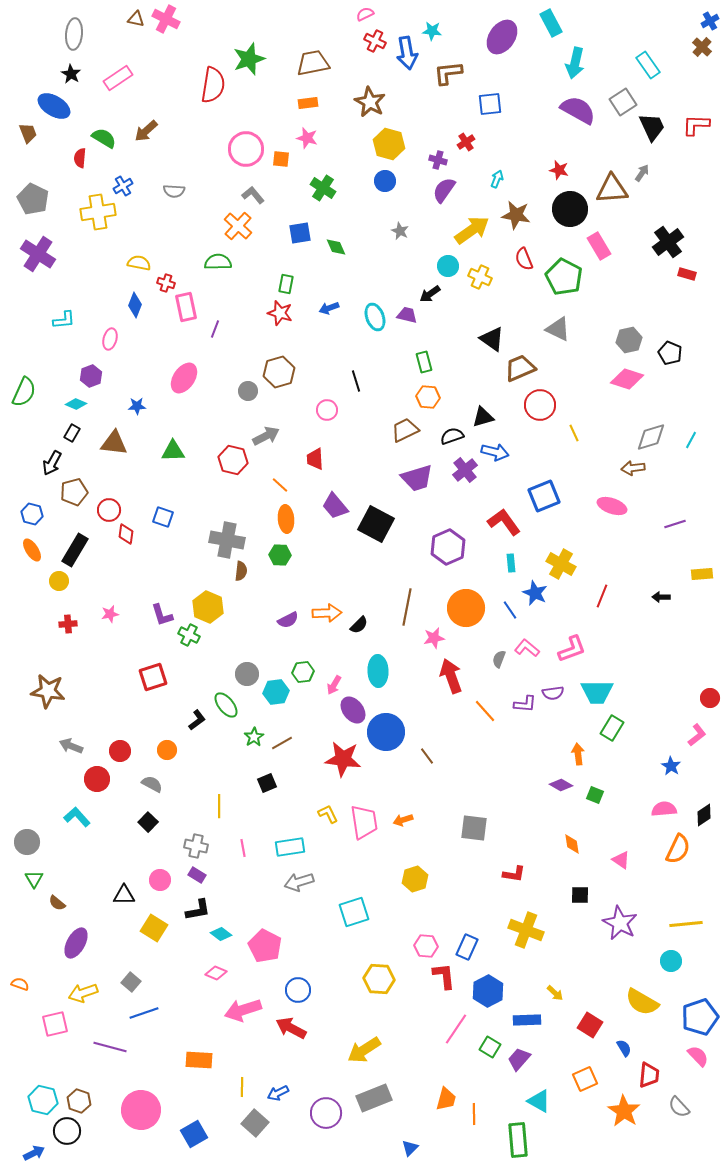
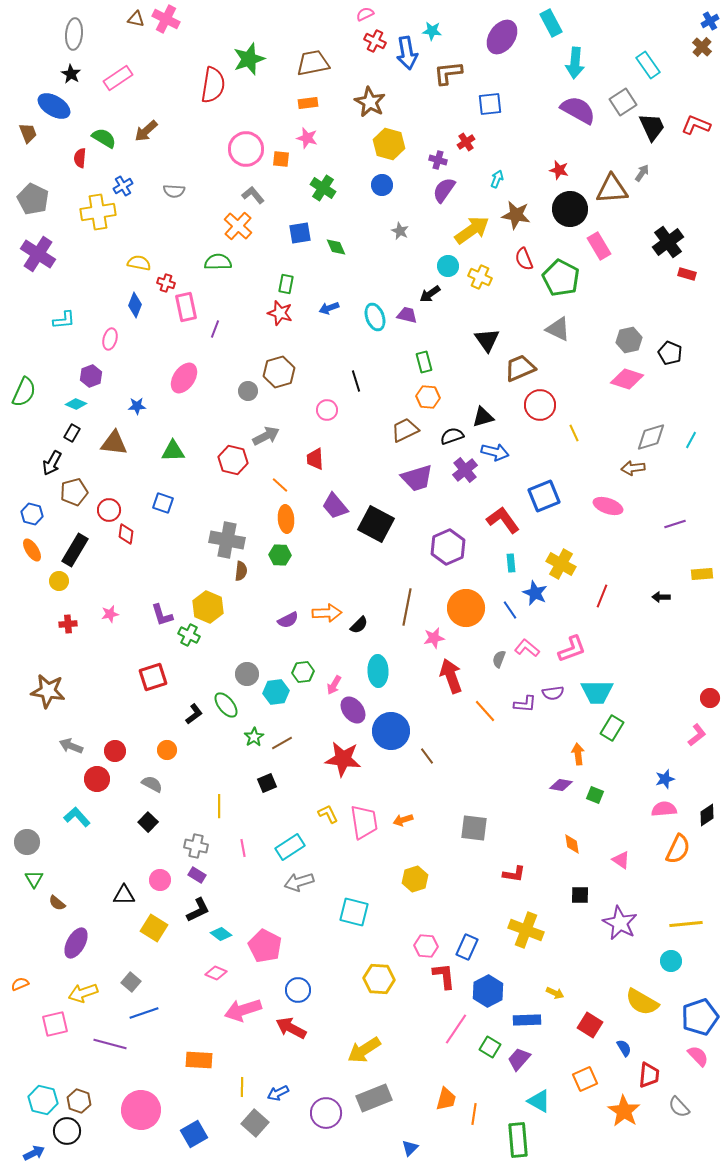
cyan arrow at (575, 63): rotated 8 degrees counterclockwise
red L-shape at (696, 125): rotated 20 degrees clockwise
blue circle at (385, 181): moved 3 px left, 4 px down
green pentagon at (564, 277): moved 3 px left, 1 px down
black triangle at (492, 339): moved 5 px left, 1 px down; rotated 20 degrees clockwise
pink ellipse at (612, 506): moved 4 px left
blue square at (163, 517): moved 14 px up
red L-shape at (504, 522): moved 1 px left, 2 px up
black L-shape at (197, 720): moved 3 px left, 6 px up
blue circle at (386, 732): moved 5 px right, 1 px up
red circle at (120, 751): moved 5 px left
blue star at (671, 766): moved 6 px left, 13 px down; rotated 24 degrees clockwise
purple diamond at (561, 785): rotated 20 degrees counterclockwise
black diamond at (704, 815): moved 3 px right
cyan rectangle at (290, 847): rotated 24 degrees counterclockwise
black L-shape at (198, 910): rotated 16 degrees counterclockwise
cyan square at (354, 912): rotated 32 degrees clockwise
orange semicircle at (20, 984): rotated 42 degrees counterclockwise
yellow arrow at (555, 993): rotated 18 degrees counterclockwise
purple line at (110, 1047): moved 3 px up
orange line at (474, 1114): rotated 10 degrees clockwise
